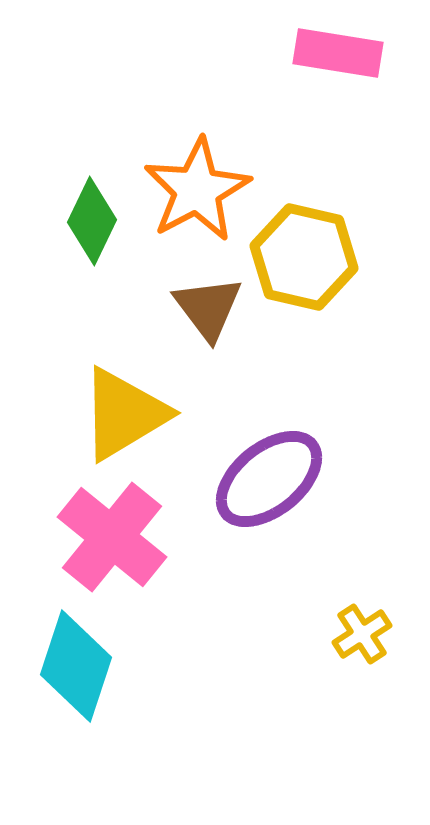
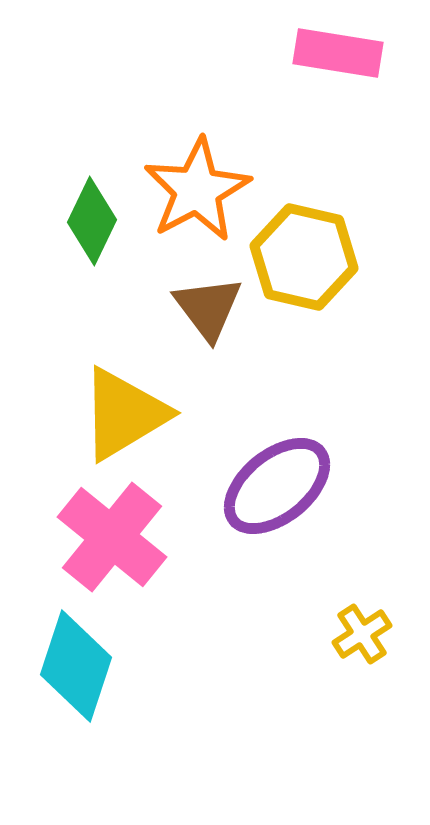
purple ellipse: moved 8 px right, 7 px down
